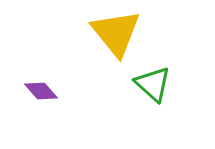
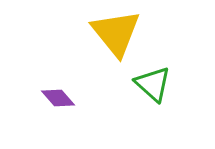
purple diamond: moved 17 px right, 7 px down
